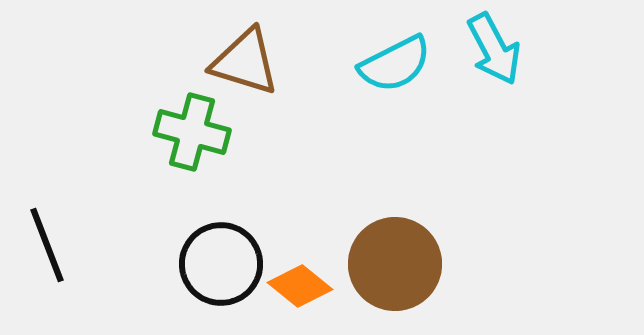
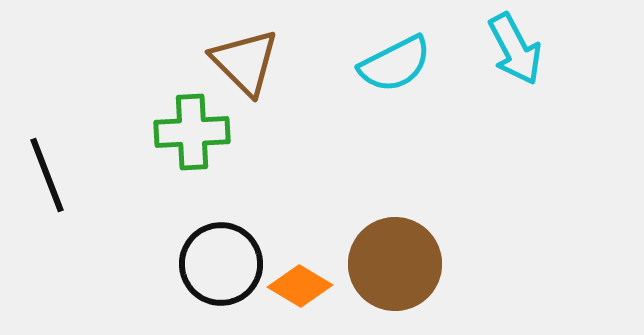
cyan arrow: moved 21 px right
brown triangle: rotated 28 degrees clockwise
green cross: rotated 18 degrees counterclockwise
black line: moved 70 px up
orange diamond: rotated 8 degrees counterclockwise
